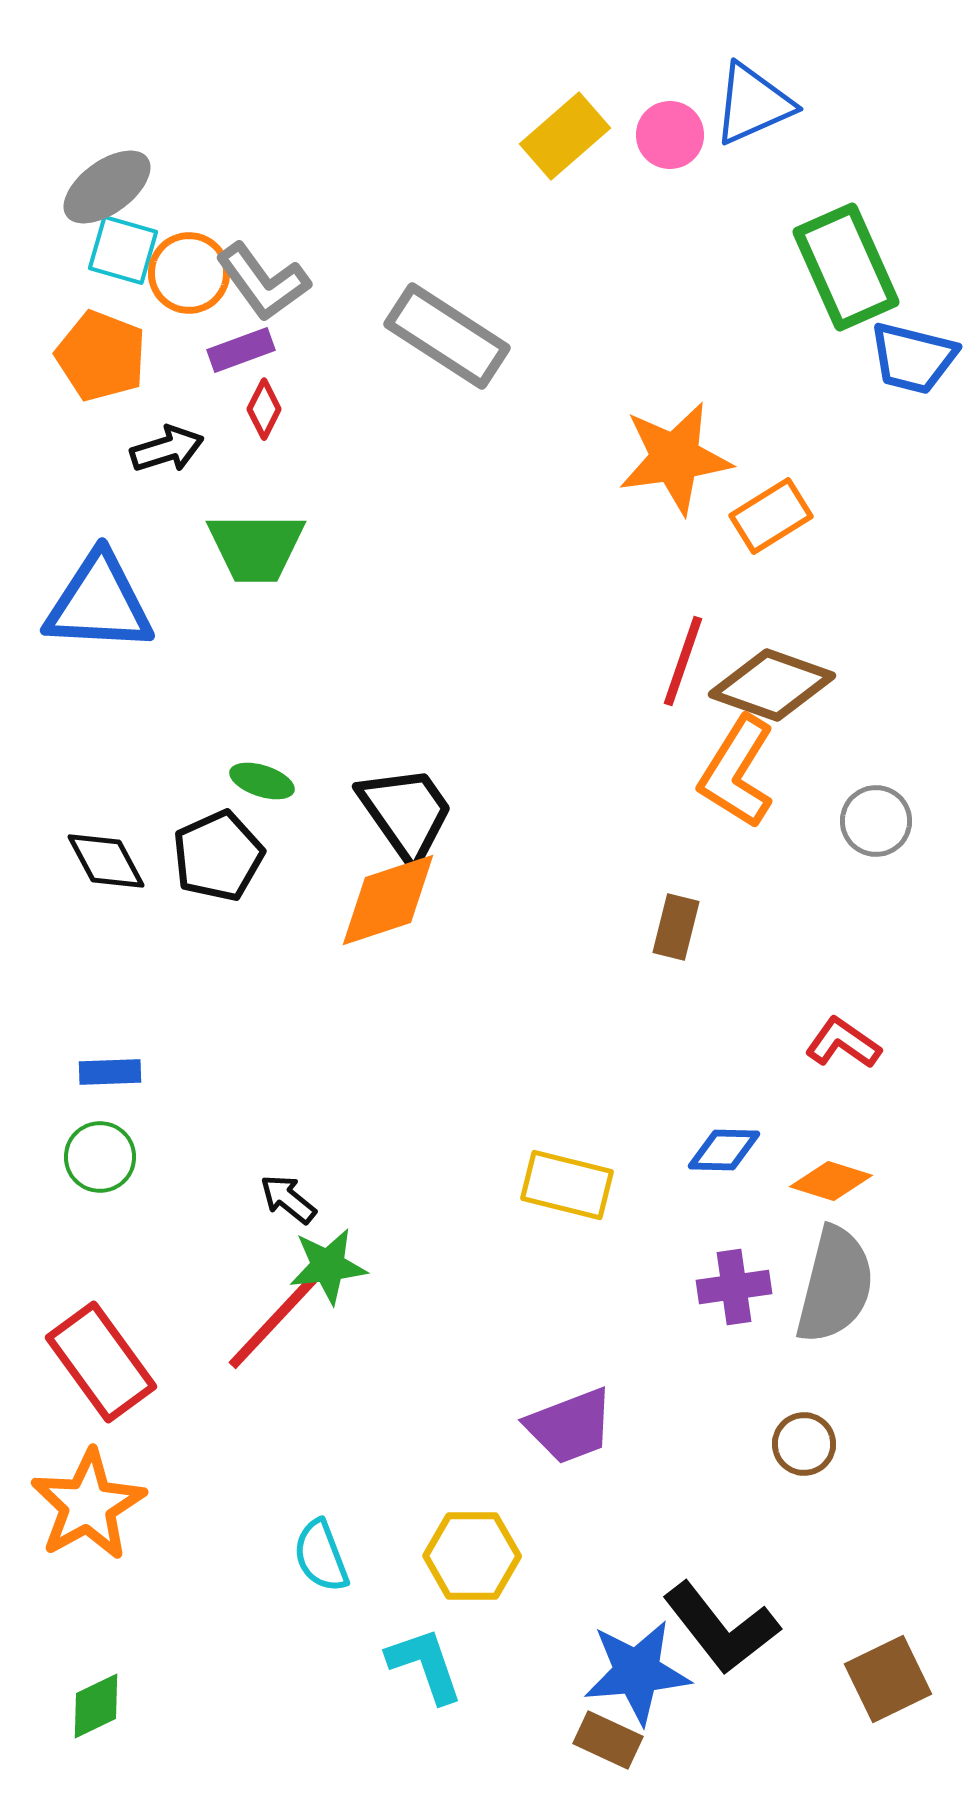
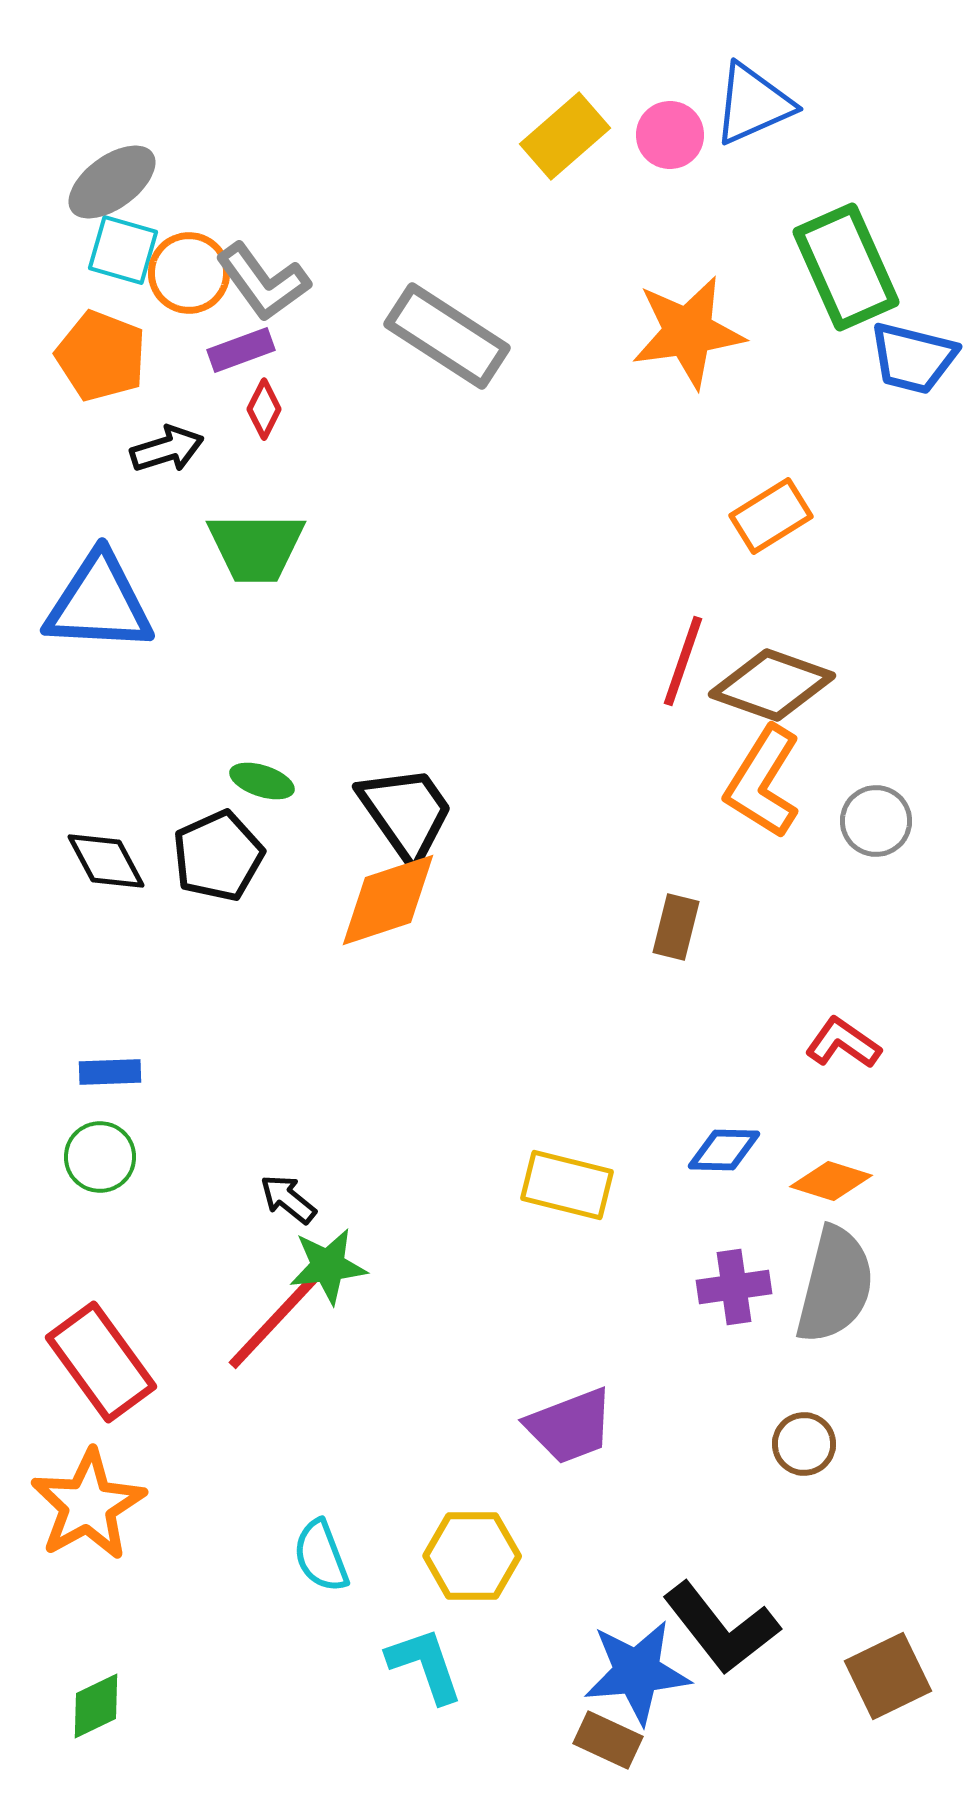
gray ellipse at (107, 187): moved 5 px right, 5 px up
orange star at (675, 458): moved 13 px right, 126 px up
orange L-shape at (737, 772): moved 26 px right, 10 px down
brown square at (888, 1679): moved 3 px up
